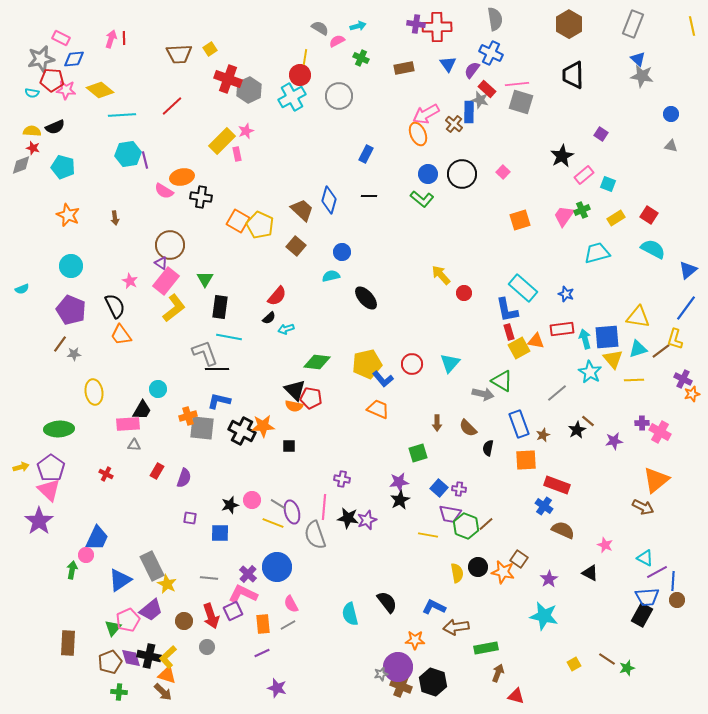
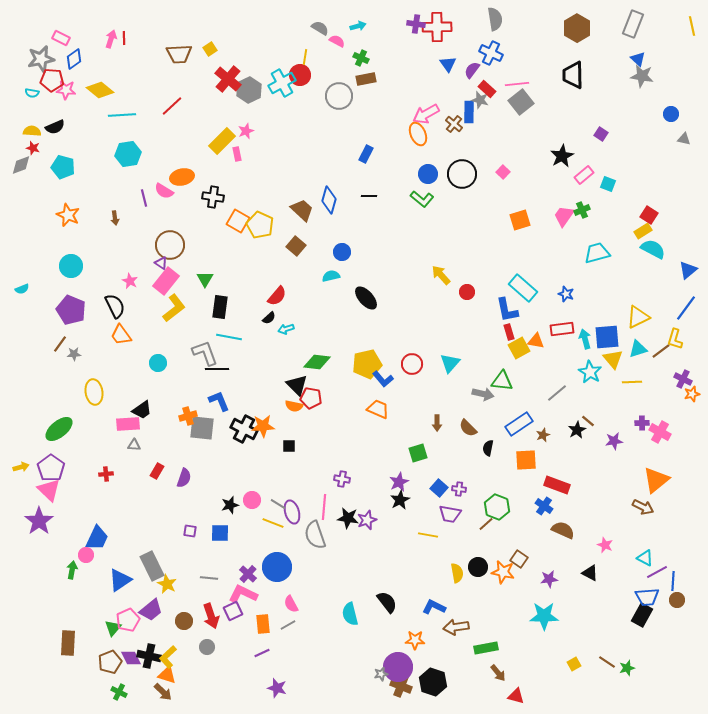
brown hexagon at (569, 24): moved 8 px right, 4 px down
pink semicircle at (337, 41): rotated 56 degrees clockwise
blue diamond at (74, 59): rotated 30 degrees counterclockwise
brown rectangle at (404, 68): moved 38 px left, 11 px down
red cross at (228, 79): rotated 20 degrees clockwise
cyan cross at (292, 97): moved 10 px left, 14 px up
gray square at (521, 102): rotated 35 degrees clockwise
gray triangle at (671, 146): moved 13 px right, 7 px up
purple line at (145, 160): moved 1 px left, 38 px down
black cross at (201, 197): moved 12 px right
yellow rectangle at (616, 218): moved 27 px right, 13 px down
red circle at (464, 293): moved 3 px right, 1 px up
yellow triangle at (638, 317): rotated 35 degrees counterclockwise
yellow line at (634, 380): moved 2 px left, 2 px down
green triangle at (502, 381): rotated 25 degrees counterclockwise
cyan circle at (158, 389): moved 26 px up
black triangle at (295, 390): moved 2 px right, 5 px up
blue L-shape at (219, 401): rotated 55 degrees clockwise
black trapezoid at (142, 410): rotated 25 degrees clockwise
blue rectangle at (519, 424): rotated 76 degrees clockwise
green ellipse at (59, 429): rotated 36 degrees counterclockwise
black cross at (242, 431): moved 2 px right, 2 px up
red cross at (106, 474): rotated 32 degrees counterclockwise
purple star at (399, 482): rotated 18 degrees counterclockwise
purple square at (190, 518): moved 13 px down
green hexagon at (466, 526): moved 31 px right, 19 px up
purple star at (549, 579): rotated 24 degrees clockwise
cyan star at (544, 616): rotated 12 degrees counterclockwise
purple diamond at (131, 658): rotated 10 degrees counterclockwise
brown line at (607, 659): moved 3 px down
brown arrow at (498, 673): rotated 120 degrees clockwise
green cross at (119, 692): rotated 21 degrees clockwise
